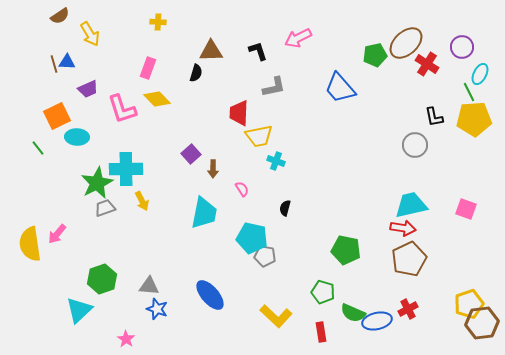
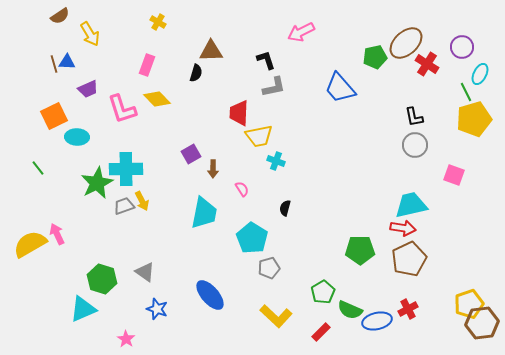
yellow cross at (158, 22): rotated 28 degrees clockwise
pink arrow at (298, 38): moved 3 px right, 6 px up
black L-shape at (258, 51): moved 8 px right, 9 px down
green pentagon at (375, 55): moved 2 px down
pink rectangle at (148, 68): moved 1 px left, 3 px up
green line at (469, 92): moved 3 px left
orange square at (57, 116): moved 3 px left
black L-shape at (434, 117): moved 20 px left
yellow pentagon at (474, 119): rotated 12 degrees counterclockwise
green line at (38, 148): moved 20 px down
purple square at (191, 154): rotated 12 degrees clockwise
gray trapezoid at (105, 208): moved 19 px right, 2 px up
pink square at (466, 209): moved 12 px left, 34 px up
pink arrow at (57, 234): rotated 115 degrees clockwise
cyan pentagon at (252, 238): rotated 20 degrees clockwise
yellow semicircle at (30, 244): rotated 68 degrees clockwise
green pentagon at (346, 250): moved 14 px right; rotated 12 degrees counterclockwise
gray pentagon at (265, 256): moved 4 px right, 12 px down; rotated 25 degrees counterclockwise
green hexagon at (102, 279): rotated 24 degrees counterclockwise
gray triangle at (149, 286): moved 4 px left, 14 px up; rotated 30 degrees clockwise
green pentagon at (323, 292): rotated 25 degrees clockwise
cyan triangle at (79, 310): moved 4 px right, 1 px up; rotated 20 degrees clockwise
green semicircle at (353, 313): moved 3 px left, 3 px up
red rectangle at (321, 332): rotated 54 degrees clockwise
